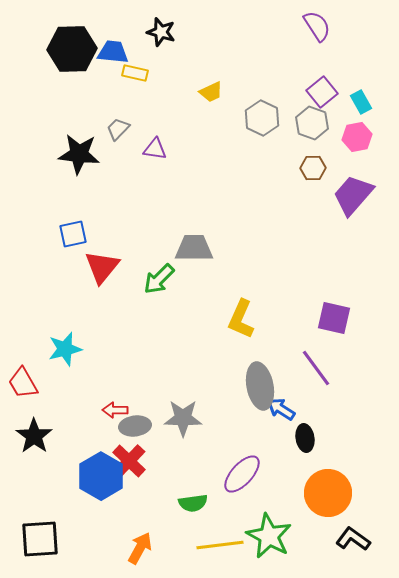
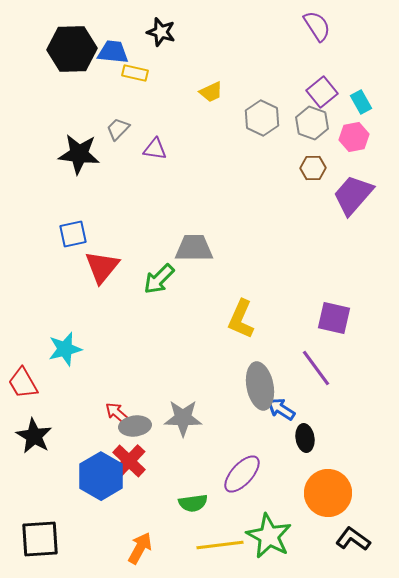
pink hexagon at (357, 137): moved 3 px left
red arrow at (115, 410): moved 2 px right, 3 px down; rotated 40 degrees clockwise
black star at (34, 436): rotated 6 degrees counterclockwise
